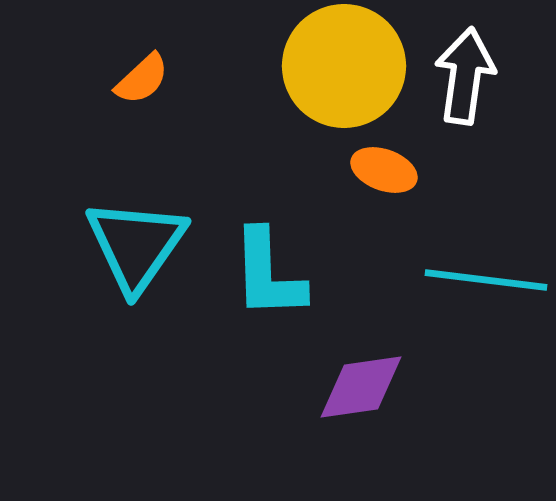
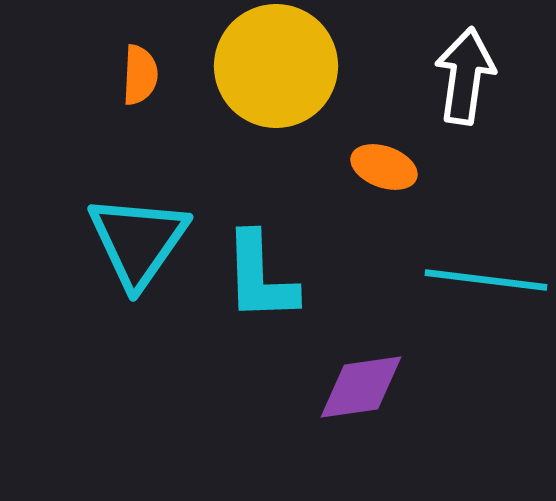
yellow circle: moved 68 px left
orange semicircle: moved 2 px left, 4 px up; rotated 44 degrees counterclockwise
orange ellipse: moved 3 px up
cyan triangle: moved 2 px right, 4 px up
cyan L-shape: moved 8 px left, 3 px down
